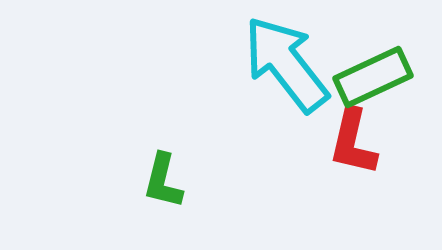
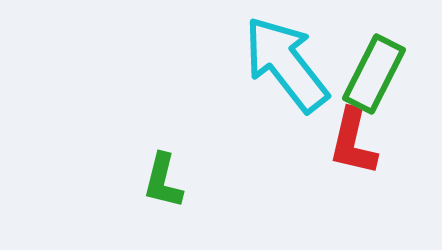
green rectangle: moved 1 px right, 3 px up; rotated 38 degrees counterclockwise
